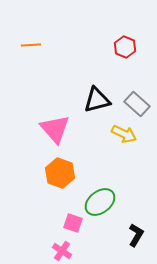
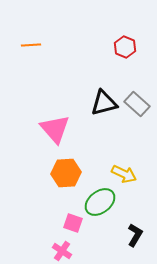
black triangle: moved 7 px right, 3 px down
yellow arrow: moved 40 px down
orange hexagon: moved 6 px right; rotated 24 degrees counterclockwise
black L-shape: moved 1 px left
